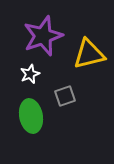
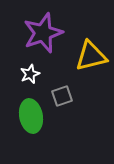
purple star: moved 3 px up
yellow triangle: moved 2 px right, 2 px down
gray square: moved 3 px left
